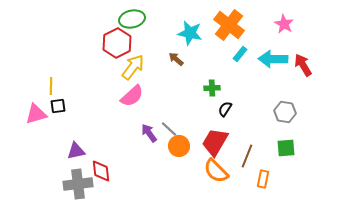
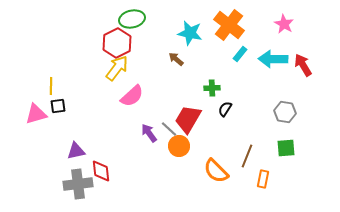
yellow arrow: moved 16 px left, 1 px down
red trapezoid: moved 27 px left, 23 px up
